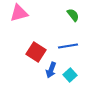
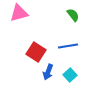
blue arrow: moved 3 px left, 2 px down
